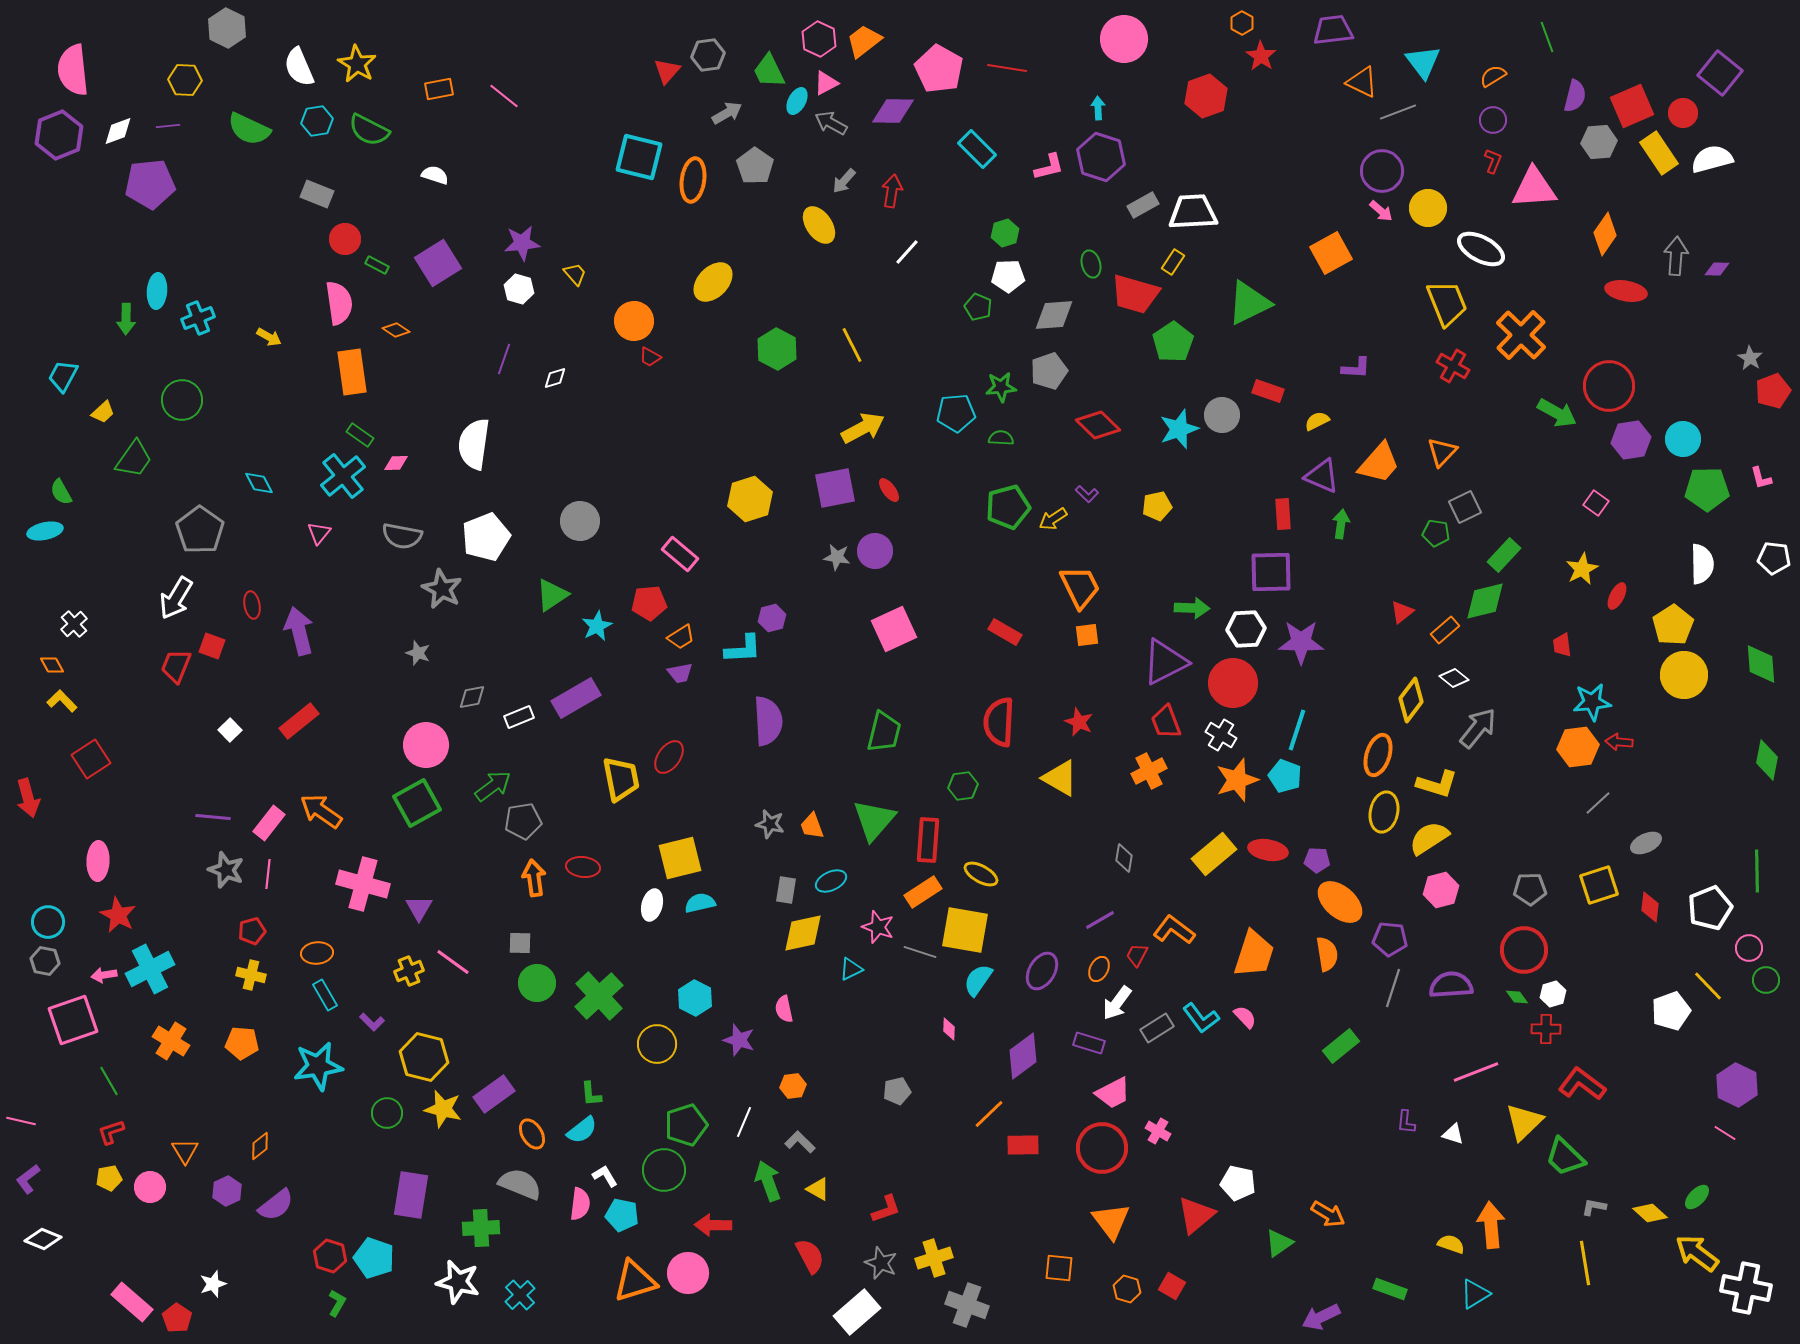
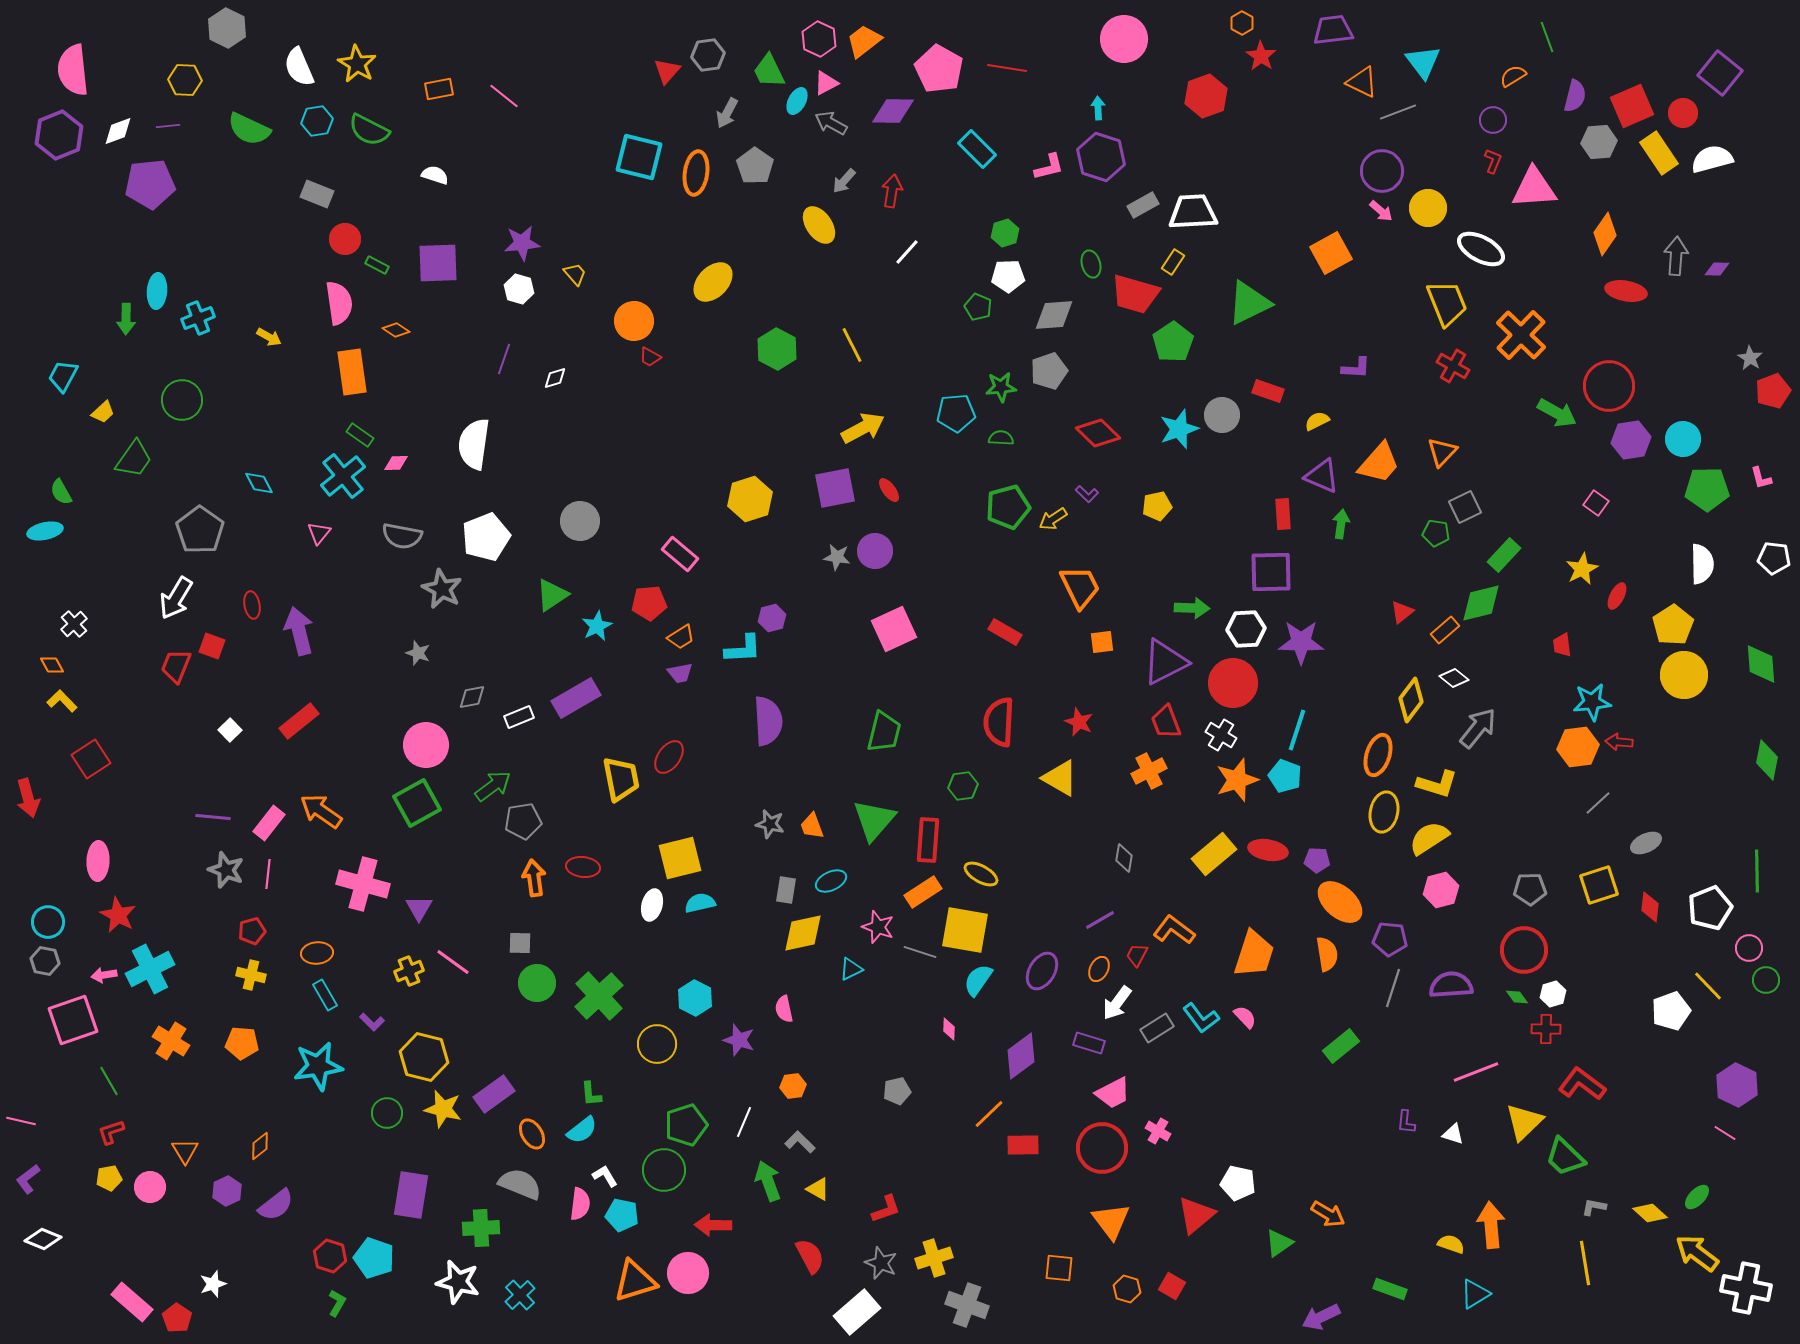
orange semicircle at (1493, 76): moved 20 px right
gray arrow at (727, 113): rotated 148 degrees clockwise
orange ellipse at (693, 180): moved 3 px right, 7 px up
purple square at (438, 263): rotated 30 degrees clockwise
red diamond at (1098, 425): moved 8 px down
green diamond at (1485, 601): moved 4 px left, 2 px down
orange square at (1087, 635): moved 15 px right, 7 px down
purple diamond at (1023, 1056): moved 2 px left
